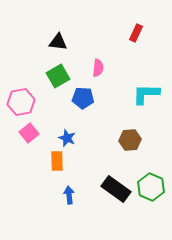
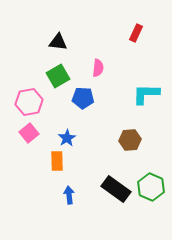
pink hexagon: moved 8 px right
blue star: rotated 18 degrees clockwise
